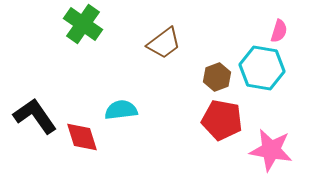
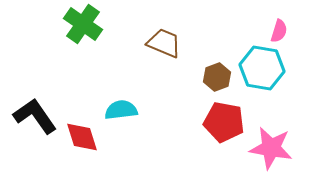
brown trapezoid: rotated 120 degrees counterclockwise
red pentagon: moved 2 px right, 2 px down
pink star: moved 2 px up
